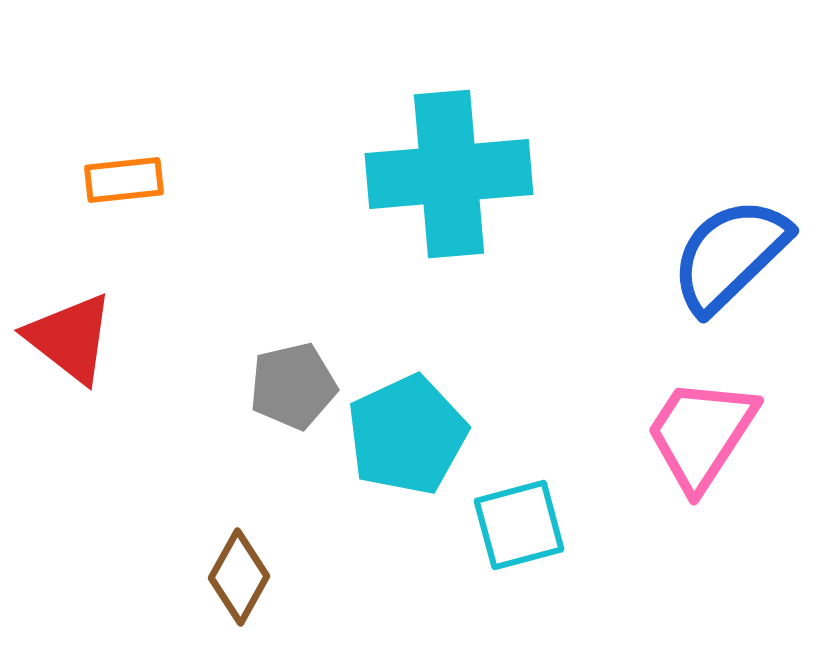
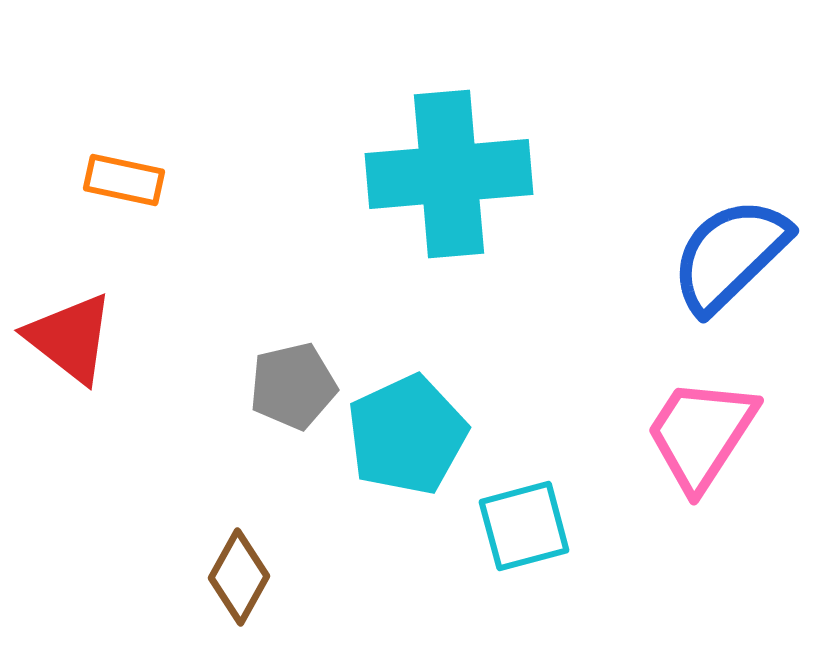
orange rectangle: rotated 18 degrees clockwise
cyan square: moved 5 px right, 1 px down
